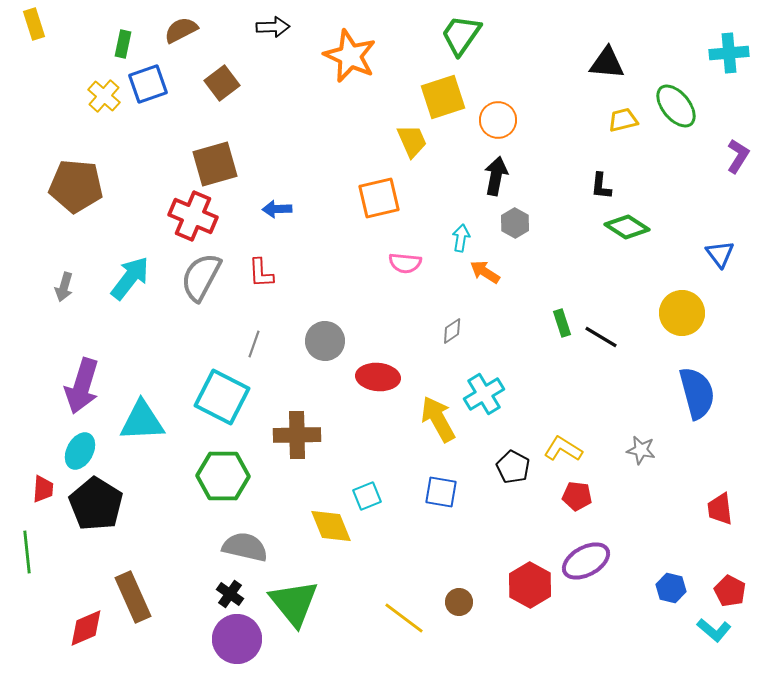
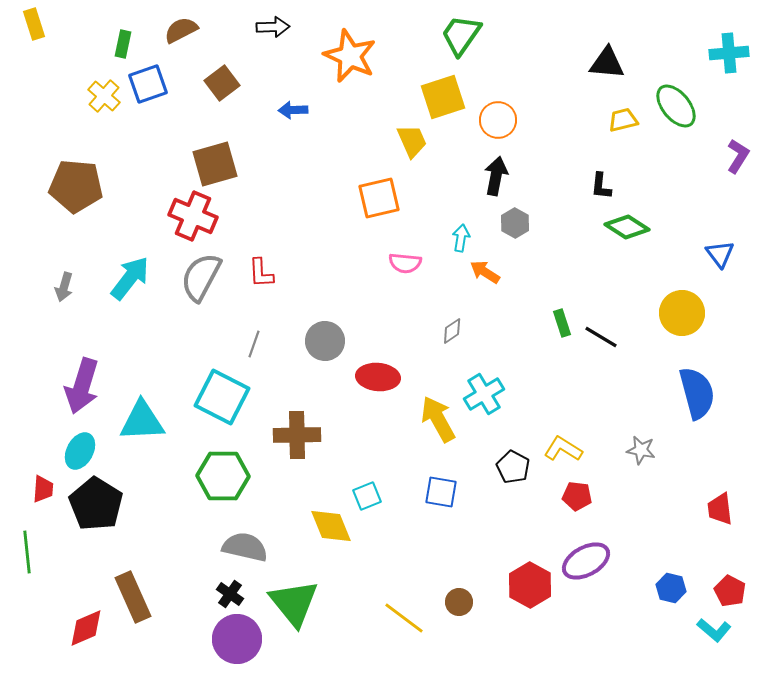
blue arrow at (277, 209): moved 16 px right, 99 px up
